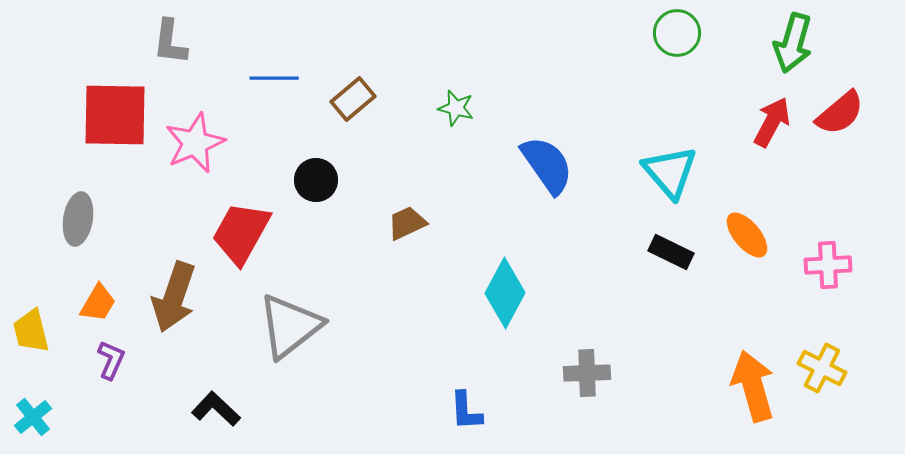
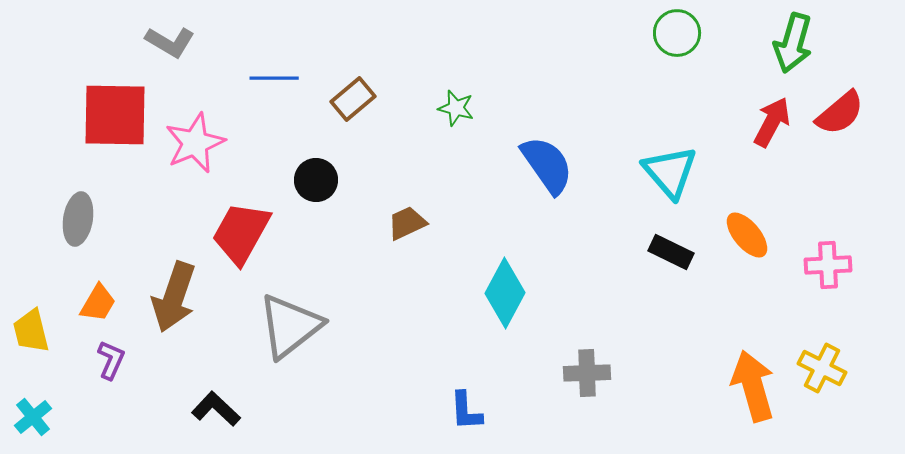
gray L-shape: rotated 66 degrees counterclockwise
